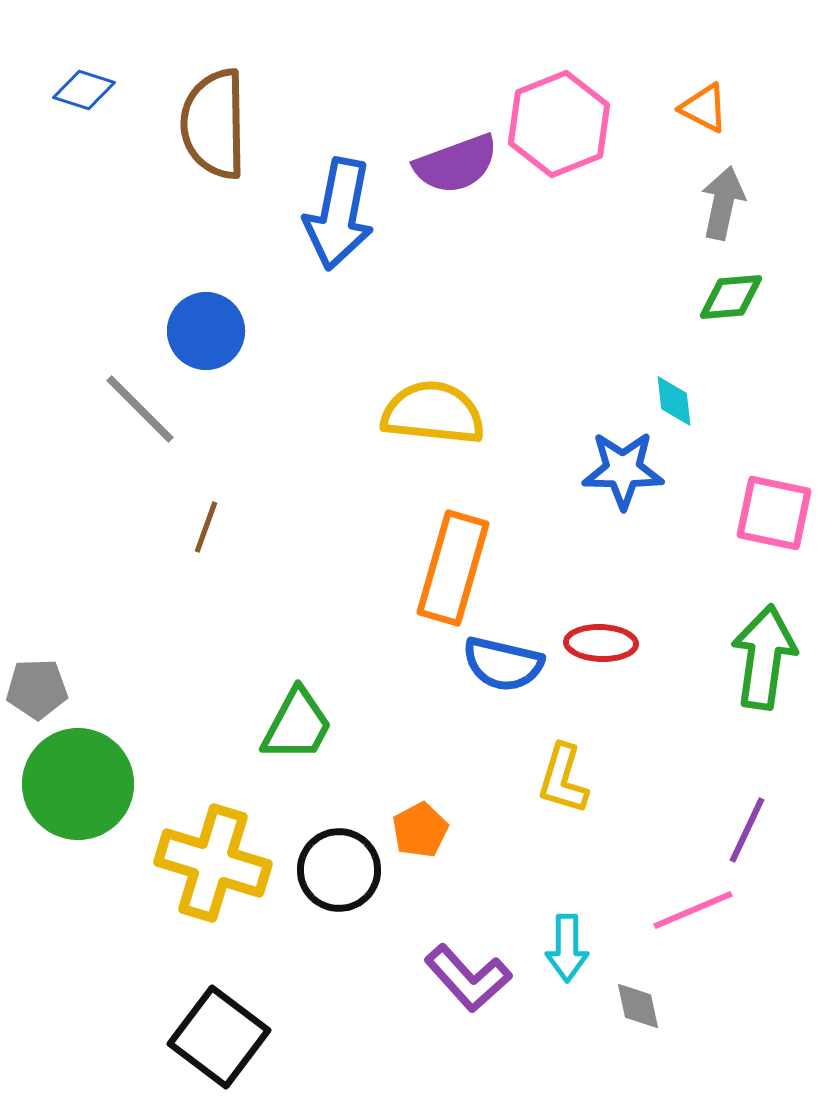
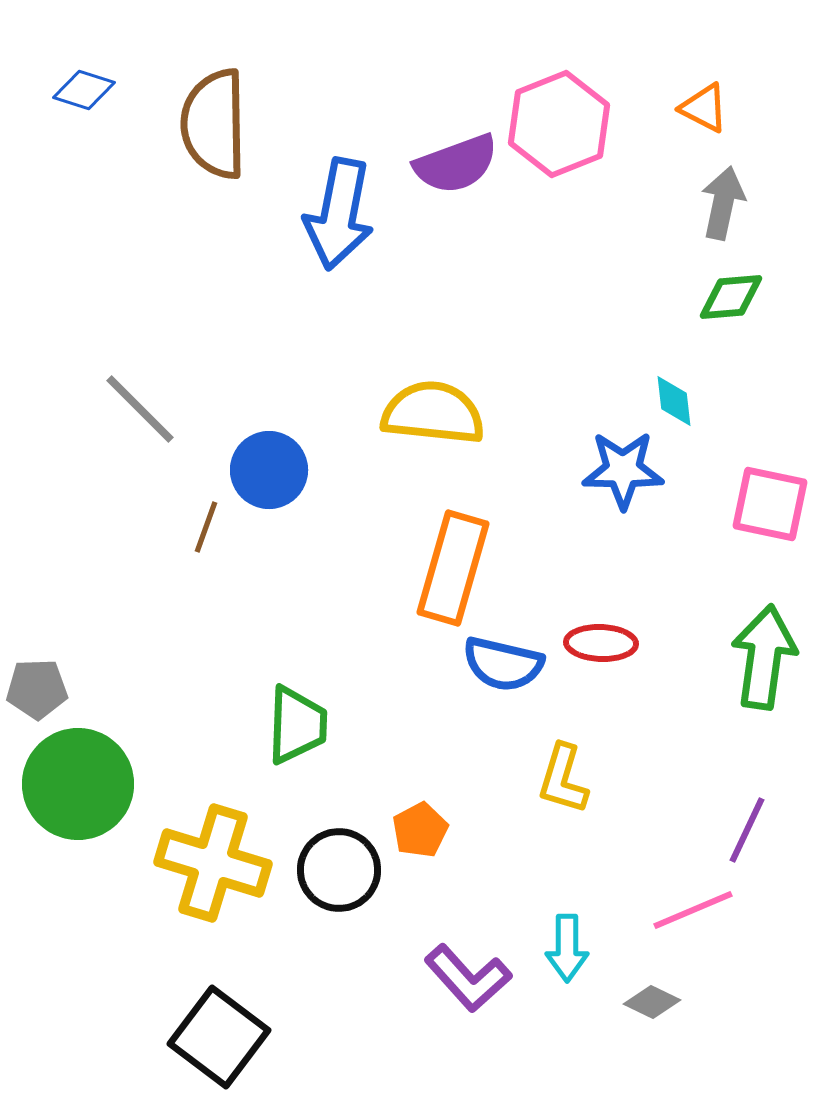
blue circle: moved 63 px right, 139 px down
pink square: moved 4 px left, 9 px up
green trapezoid: rotated 26 degrees counterclockwise
gray diamond: moved 14 px right, 4 px up; rotated 52 degrees counterclockwise
